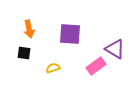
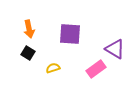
black square: moved 4 px right; rotated 24 degrees clockwise
pink rectangle: moved 3 px down
